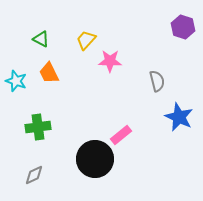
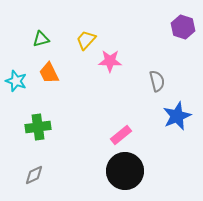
green triangle: rotated 42 degrees counterclockwise
blue star: moved 2 px left, 1 px up; rotated 24 degrees clockwise
black circle: moved 30 px right, 12 px down
